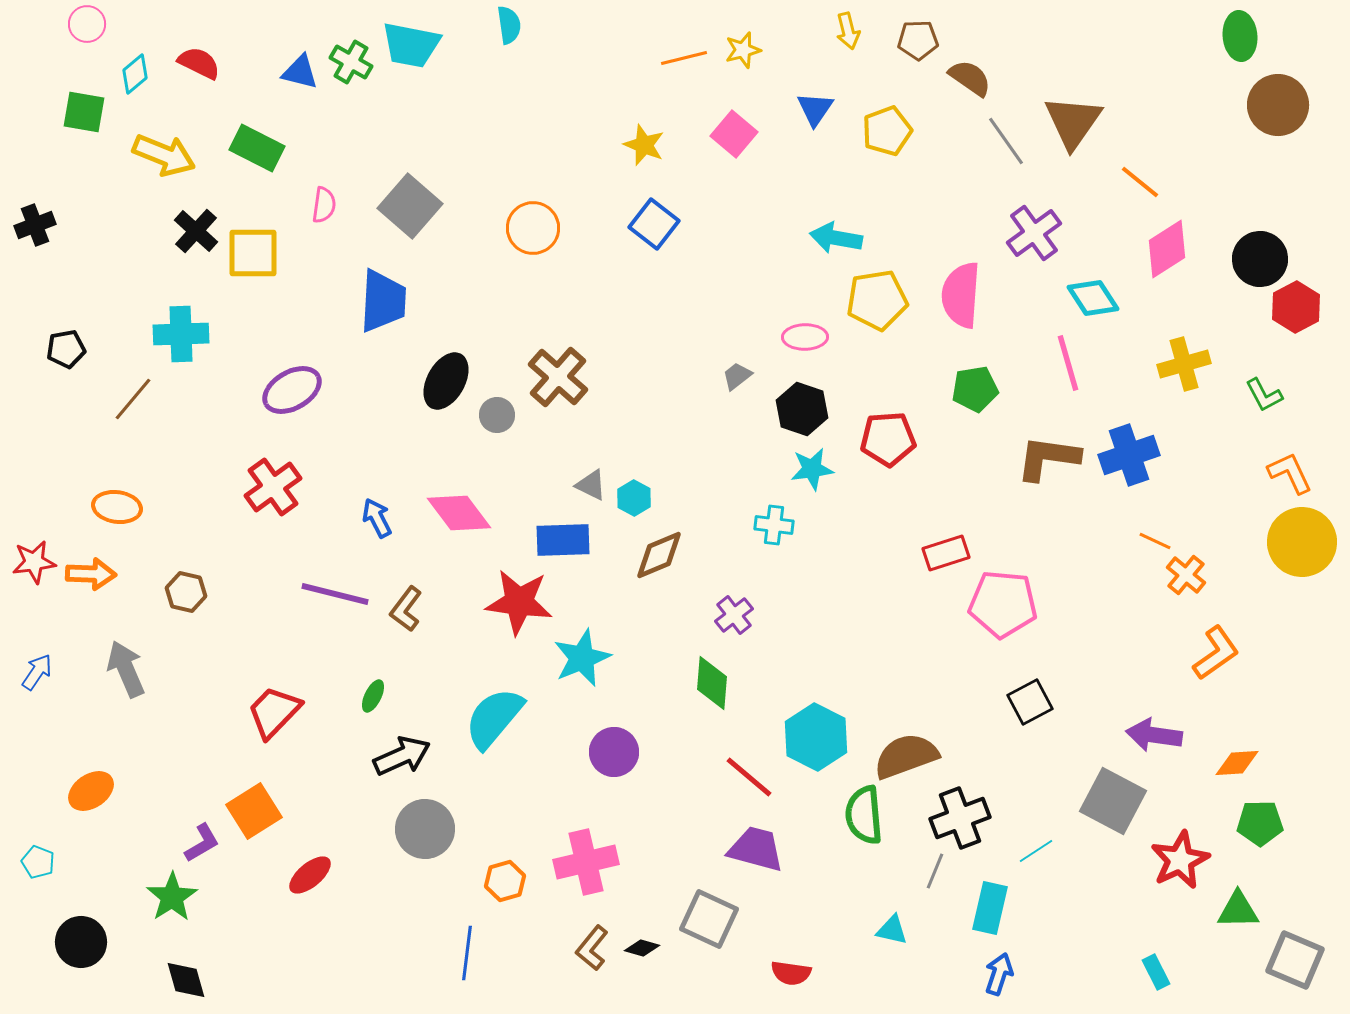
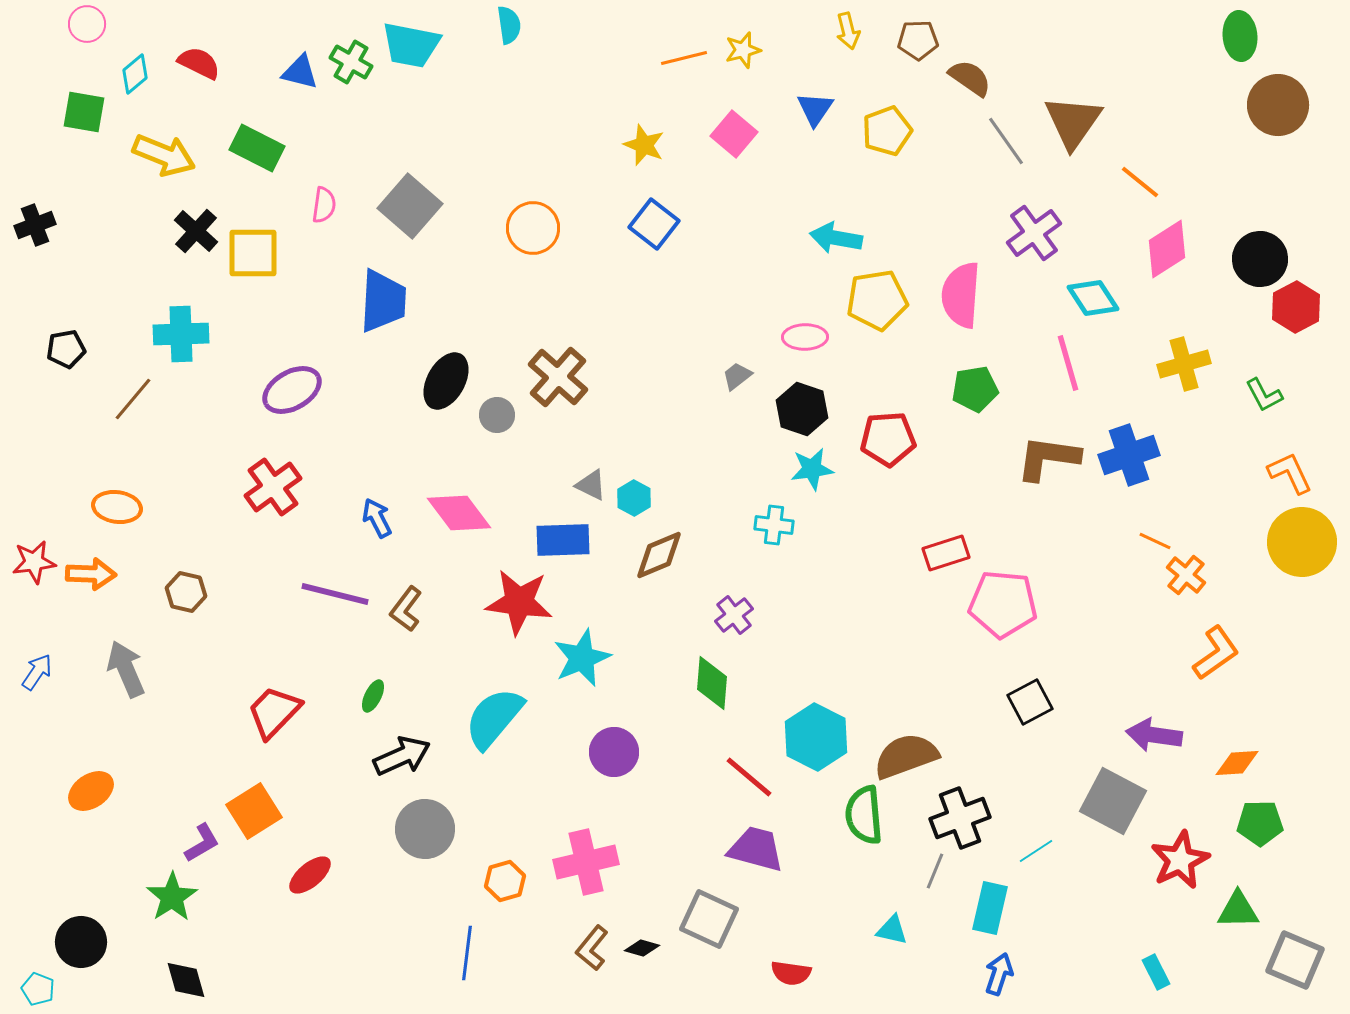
cyan pentagon at (38, 862): moved 127 px down
